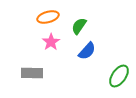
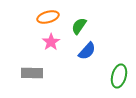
green ellipse: rotated 20 degrees counterclockwise
